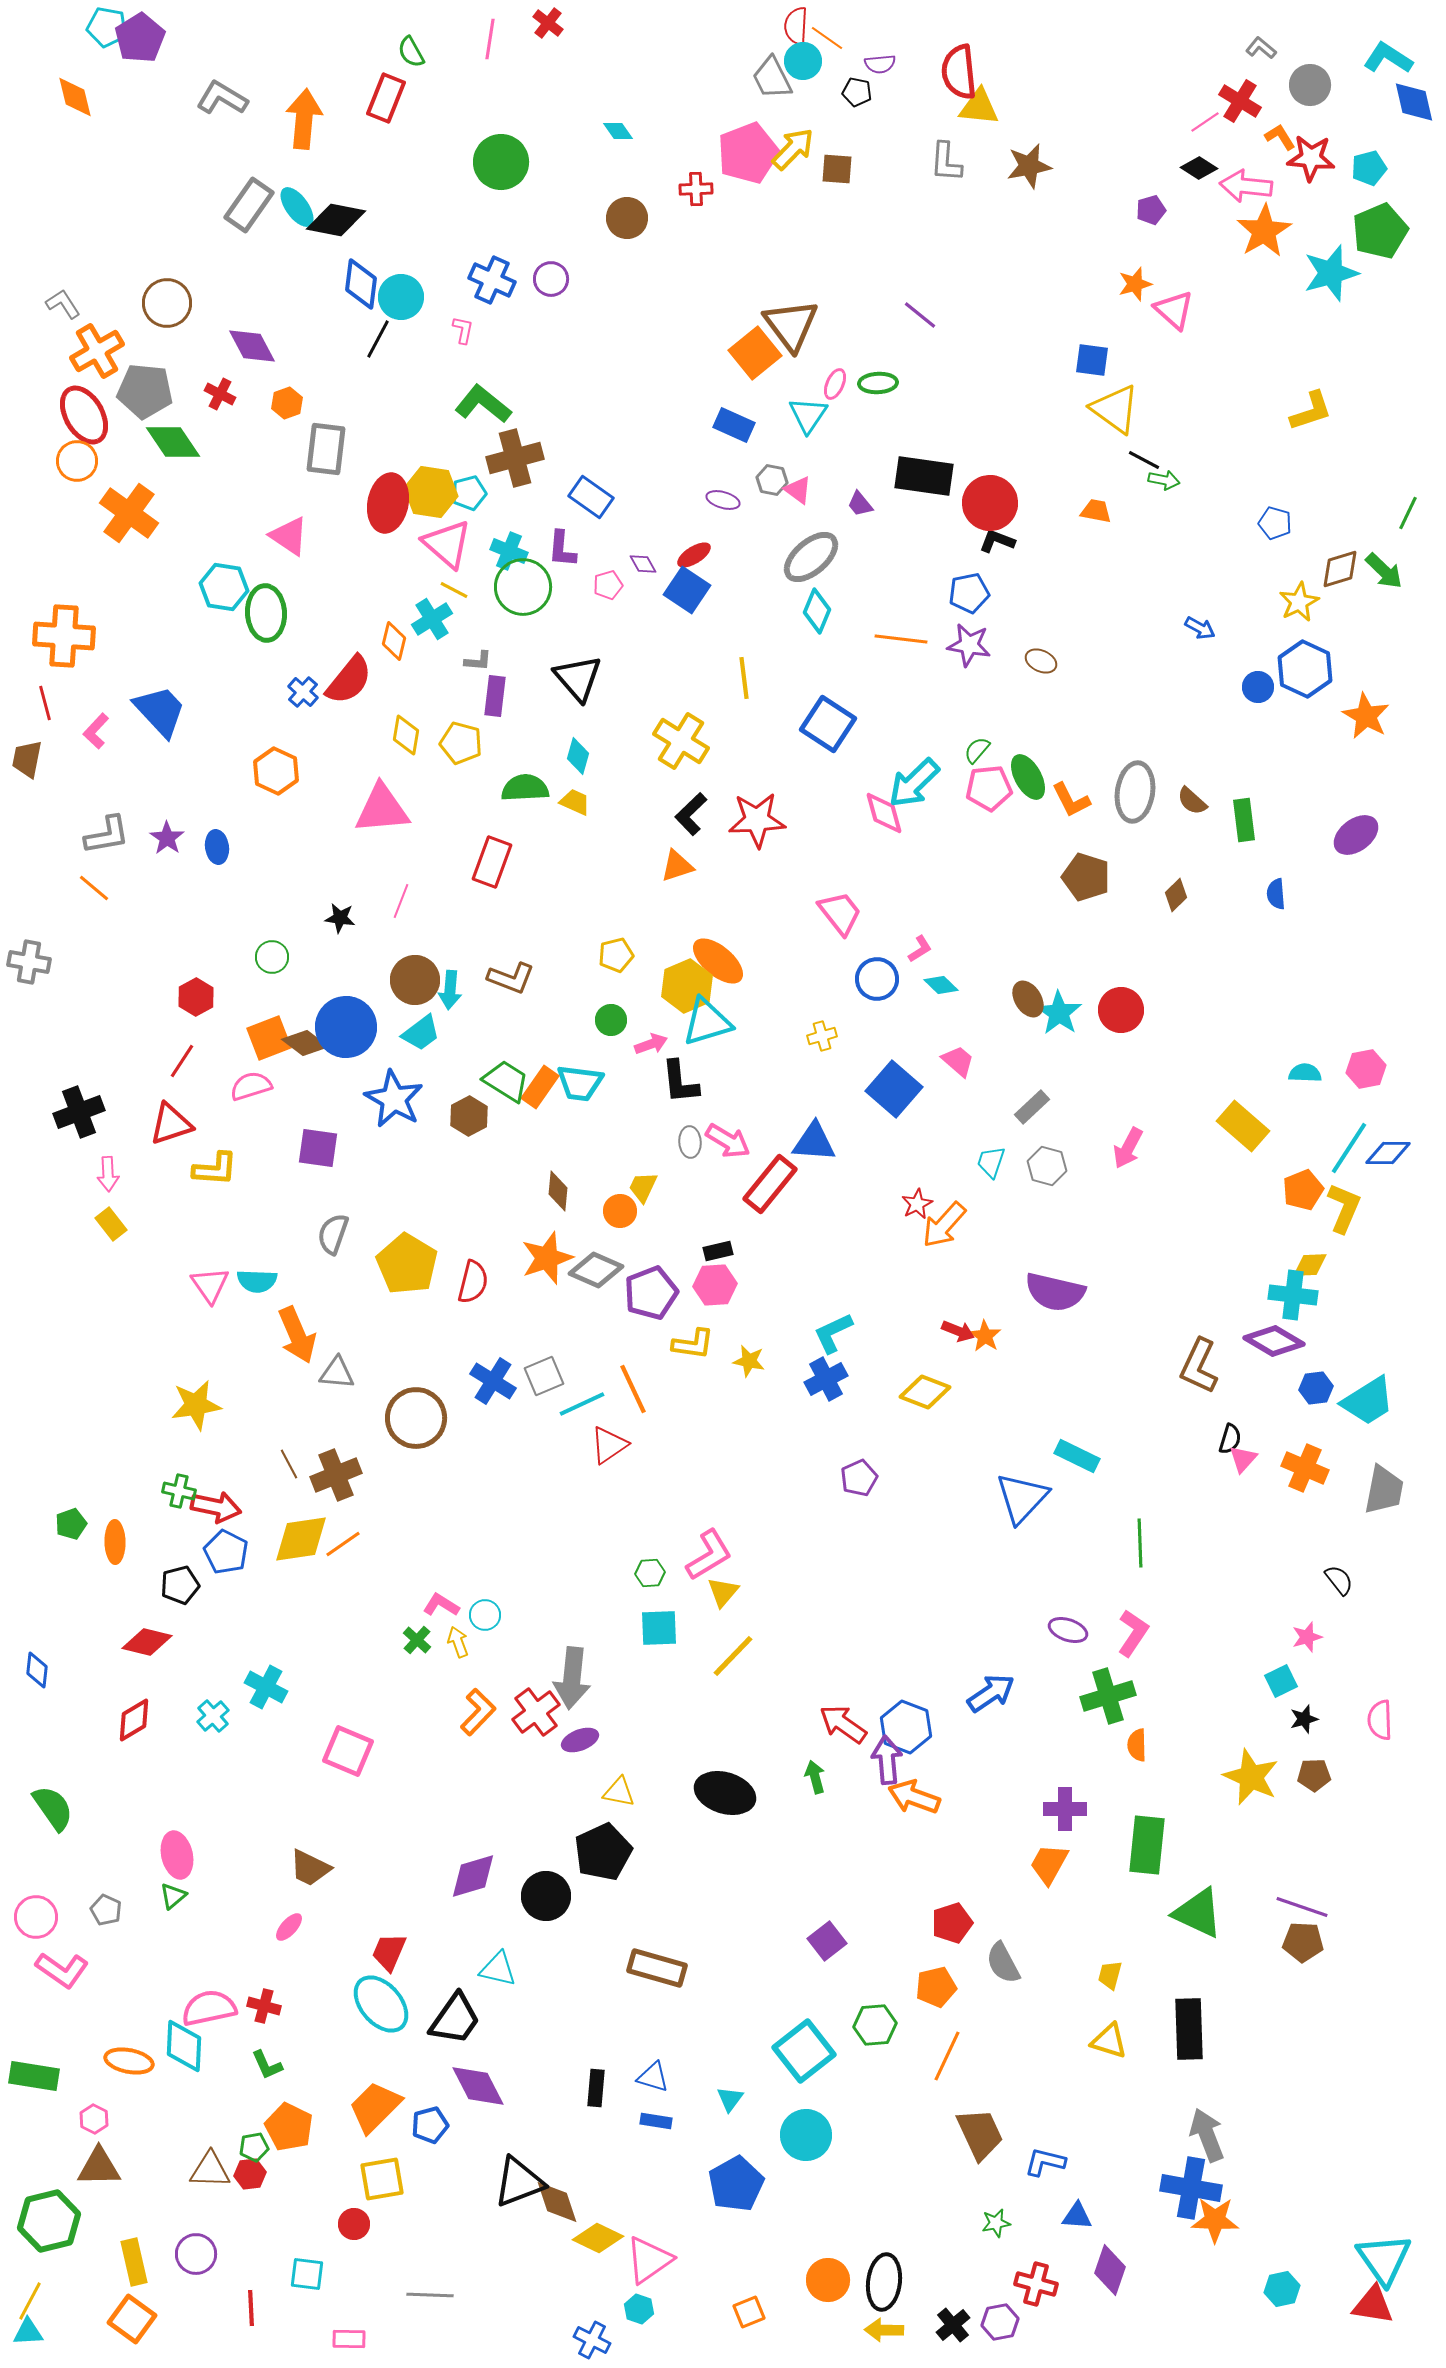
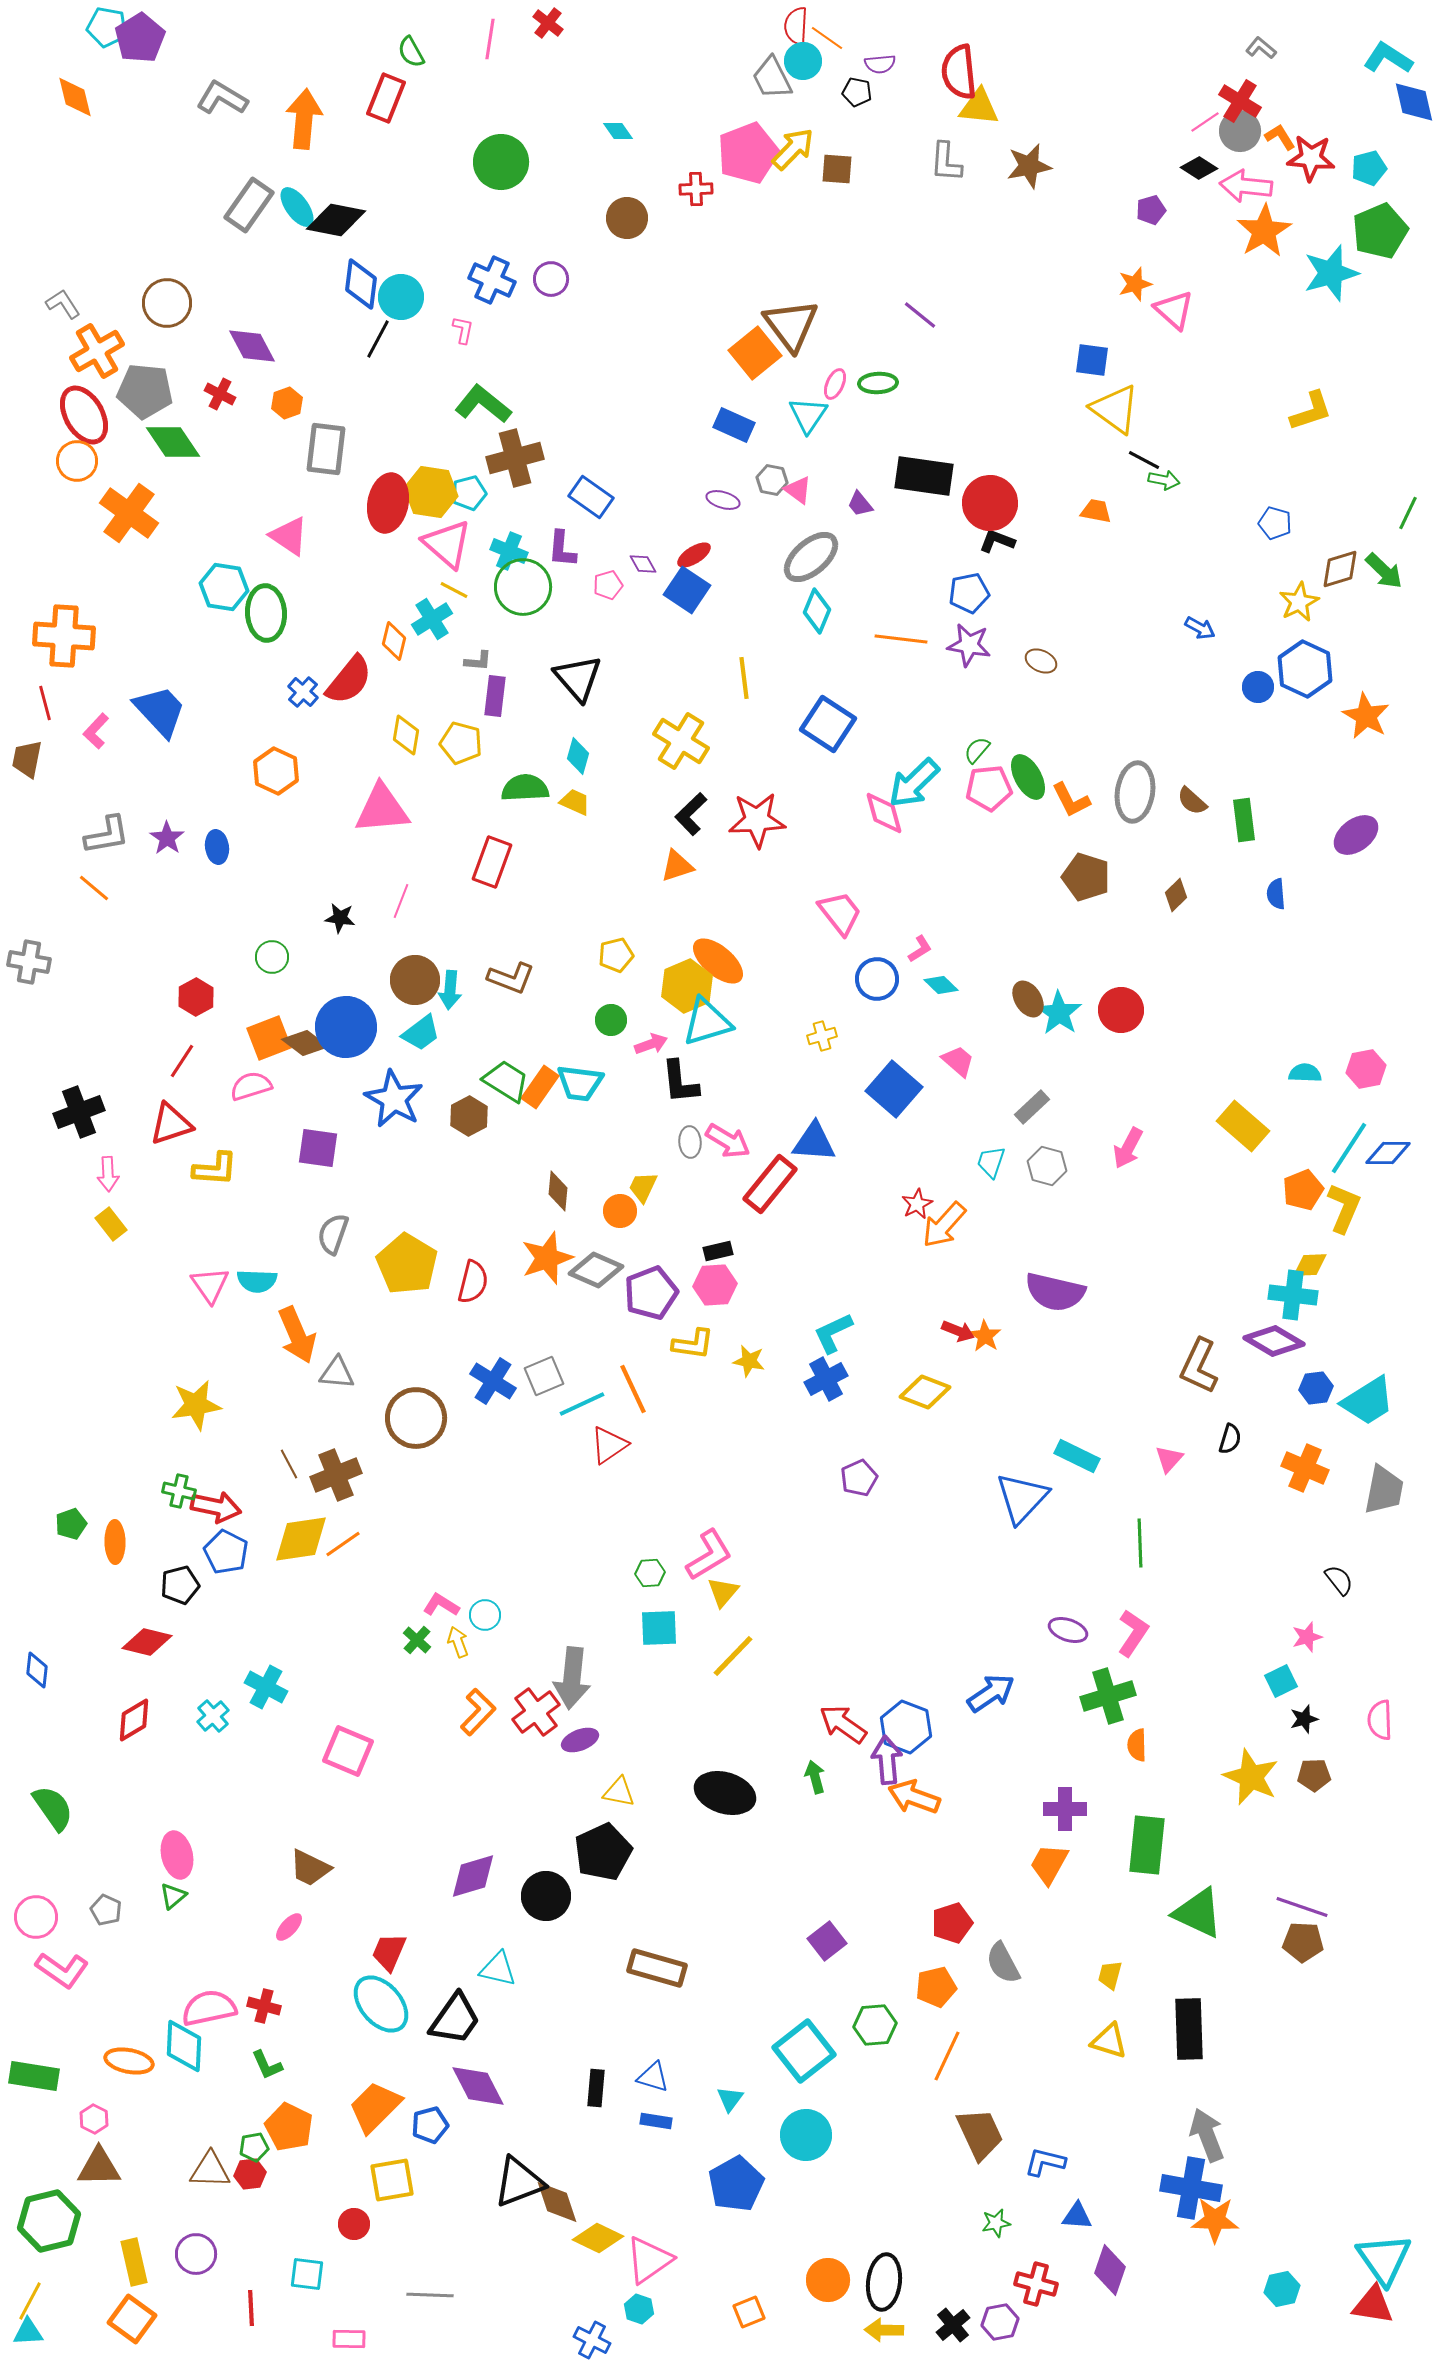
gray circle at (1310, 85): moved 70 px left, 46 px down
pink triangle at (1243, 1459): moved 74 px left
yellow square at (382, 2179): moved 10 px right, 1 px down
